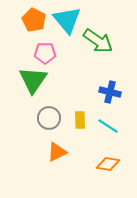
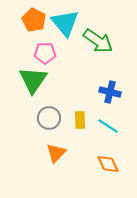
cyan triangle: moved 2 px left, 3 px down
orange triangle: moved 1 px left, 1 px down; rotated 20 degrees counterclockwise
orange diamond: rotated 55 degrees clockwise
